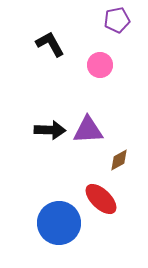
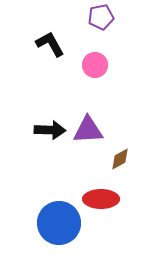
purple pentagon: moved 16 px left, 3 px up
pink circle: moved 5 px left
brown diamond: moved 1 px right, 1 px up
red ellipse: rotated 44 degrees counterclockwise
